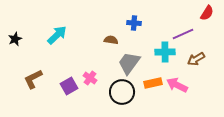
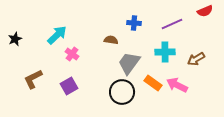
red semicircle: moved 2 px left, 2 px up; rotated 35 degrees clockwise
purple line: moved 11 px left, 10 px up
pink cross: moved 18 px left, 24 px up
orange rectangle: rotated 48 degrees clockwise
